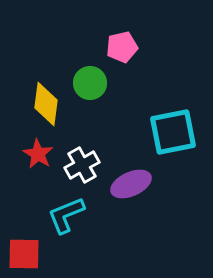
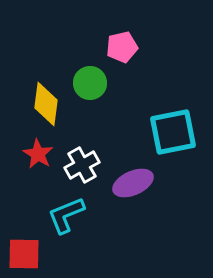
purple ellipse: moved 2 px right, 1 px up
